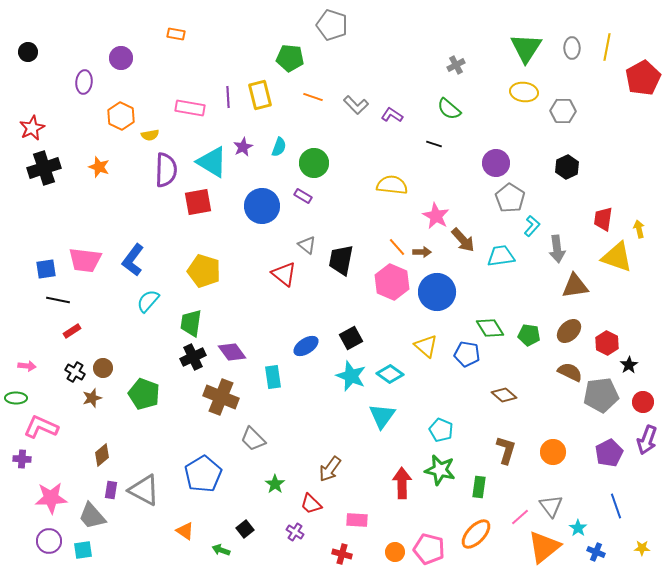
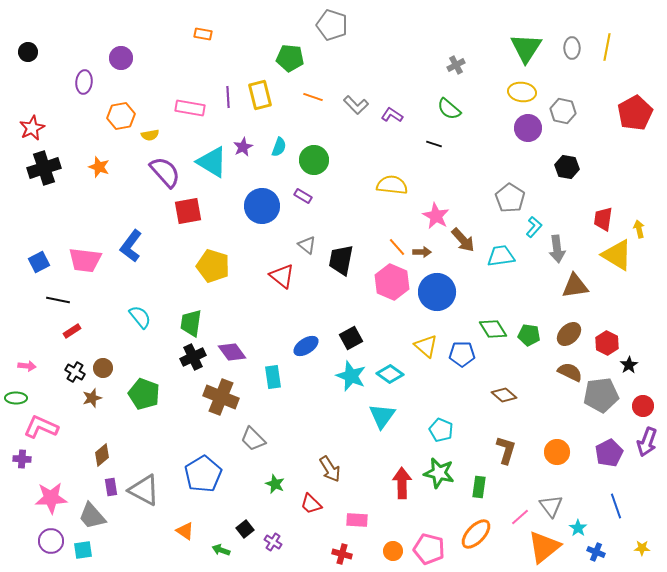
orange rectangle at (176, 34): moved 27 px right
red pentagon at (643, 78): moved 8 px left, 35 px down
yellow ellipse at (524, 92): moved 2 px left
gray hexagon at (563, 111): rotated 10 degrees clockwise
orange hexagon at (121, 116): rotated 24 degrees clockwise
green circle at (314, 163): moved 3 px up
purple circle at (496, 163): moved 32 px right, 35 px up
black hexagon at (567, 167): rotated 25 degrees counterclockwise
purple semicircle at (166, 170): moved 1 px left, 2 px down; rotated 44 degrees counterclockwise
red square at (198, 202): moved 10 px left, 9 px down
cyan L-shape at (532, 226): moved 2 px right, 1 px down
yellow triangle at (617, 257): moved 2 px up; rotated 12 degrees clockwise
blue L-shape at (133, 260): moved 2 px left, 14 px up
blue square at (46, 269): moved 7 px left, 7 px up; rotated 20 degrees counterclockwise
yellow pentagon at (204, 271): moved 9 px right, 5 px up
red triangle at (284, 274): moved 2 px left, 2 px down
cyan semicircle at (148, 301): moved 8 px left, 16 px down; rotated 100 degrees clockwise
green diamond at (490, 328): moved 3 px right, 1 px down
brown ellipse at (569, 331): moved 3 px down
blue pentagon at (467, 354): moved 5 px left; rotated 10 degrees counterclockwise
red circle at (643, 402): moved 4 px down
purple arrow at (647, 440): moved 2 px down
orange circle at (553, 452): moved 4 px right
brown arrow at (330, 469): rotated 68 degrees counterclockwise
green star at (440, 470): moved 1 px left, 3 px down
green star at (275, 484): rotated 12 degrees counterclockwise
purple rectangle at (111, 490): moved 3 px up; rotated 18 degrees counterclockwise
purple cross at (295, 532): moved 22 px left, 10 px down
purple circle at (49, 541): moved 2 px right
orange circle at (395, 552): moved 2 px left, 1 px up
